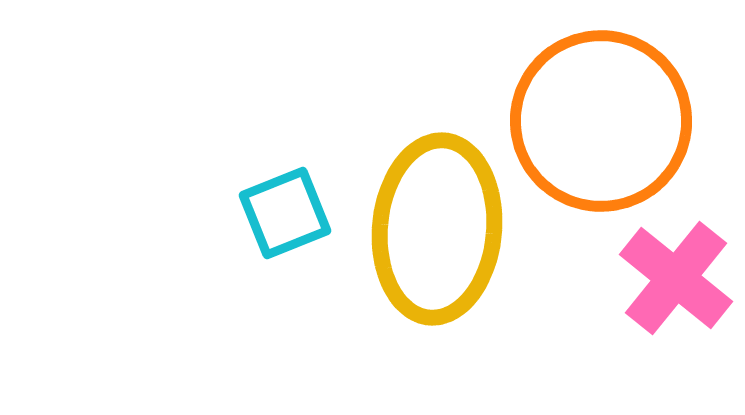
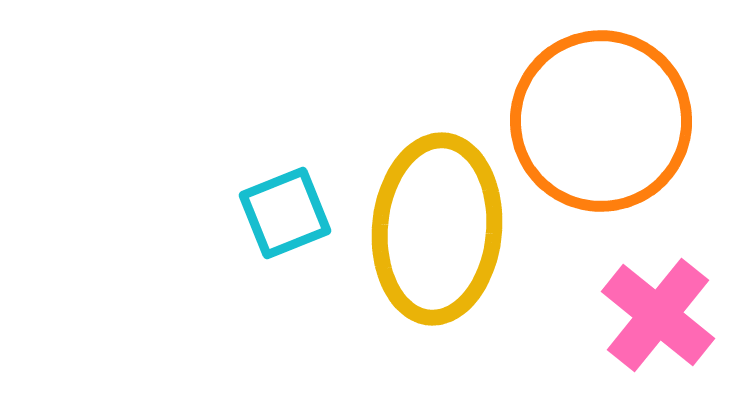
pink cross: moved 18 px left, 37 px down
